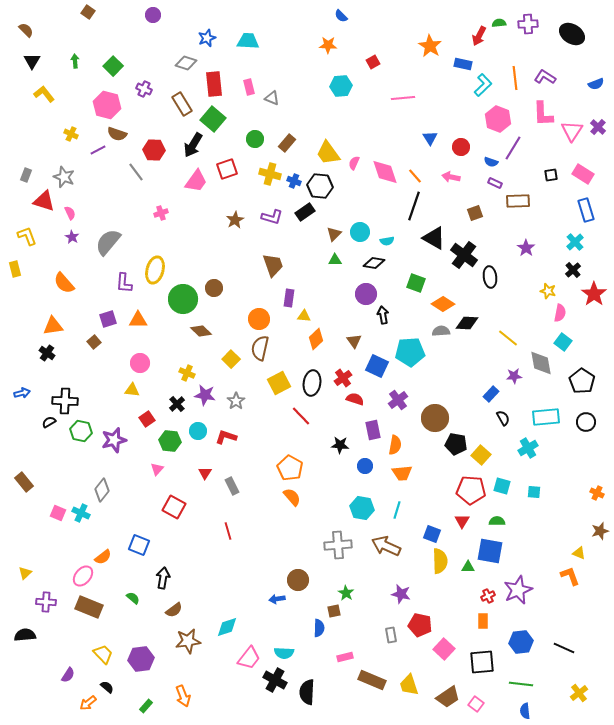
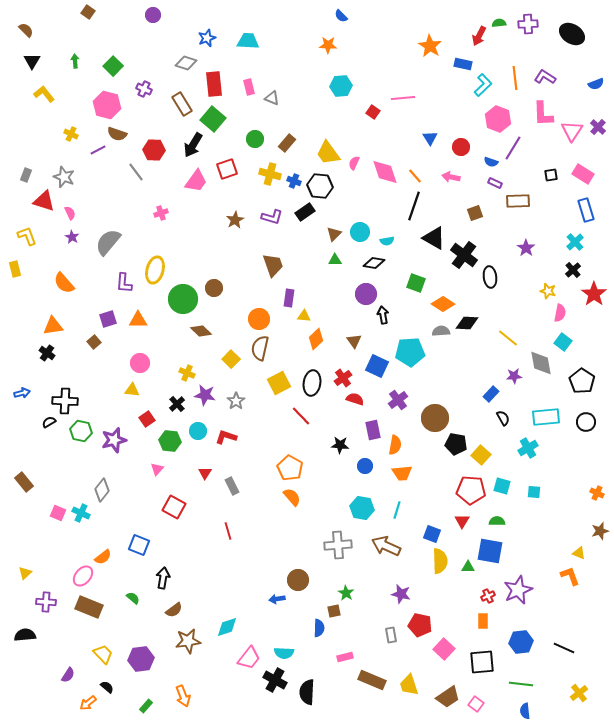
red square at (373, 62): moved 50 px down; rotated 24 degrees counterclockwise
